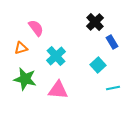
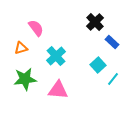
blue rectangle: rotated 16 degrees counterclockwise
green star: rotated 20 degrees counterclockwise
cyan line: moved 9 px up; rotated 40 degrees counterclockwise
